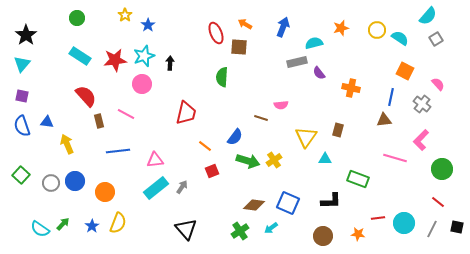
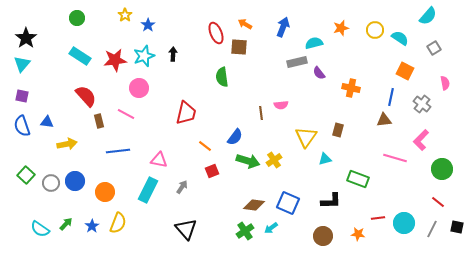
yellow circle at (377, 30): moved 2 px left
black star at (26, 35): moved 3 px down
gray square at (436, 39): moved 2 px left, 9 px down
black arrow at (170, 63): moved 3 px right, 9 px up
green semicircle at (222, 77): rotated 12 degrees counterclockwise
pink circle at (142, 84): moved 3 px left, 4 px down
pink semicircle at (438, 84): moved 7 px right, 1 px up; rotated 32 degrees clockwise
brown line at (261, 118): moved 5 px up; rotated 64 degrees clockwise
yellow arrow at (67, 144): rotated 102 degrees clockwise
cyan triangle at (325, 159): rotated 16 degrees counterclockwise
pink triangle at (155, 160): moved 4 px right; rotated 18 degrees clockwise
green square at (21, 175): moved 5 px right
cyan rectangle at (156, 188): moved 8 px left, 2 px down; rotated 25 degrees counterclockwise
green arrow at (63, 224): moved 3 px right
green cross at (240, 231): moved 5 px right
